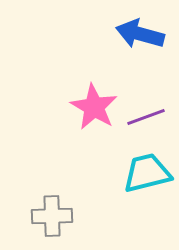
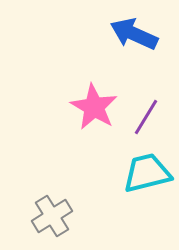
blue arrow: moved 6 px left; rotated 9 degrees clockwise
purple line: rotated 39 degrees counterclockwise
gray cross: rotated 30 degrees counterclockwise
